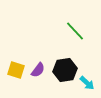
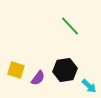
green line: moved 5 px left, 5 px up
purple semicircle: moved 8 px down
cyan arrow: moved 2 px right, 3 px down
